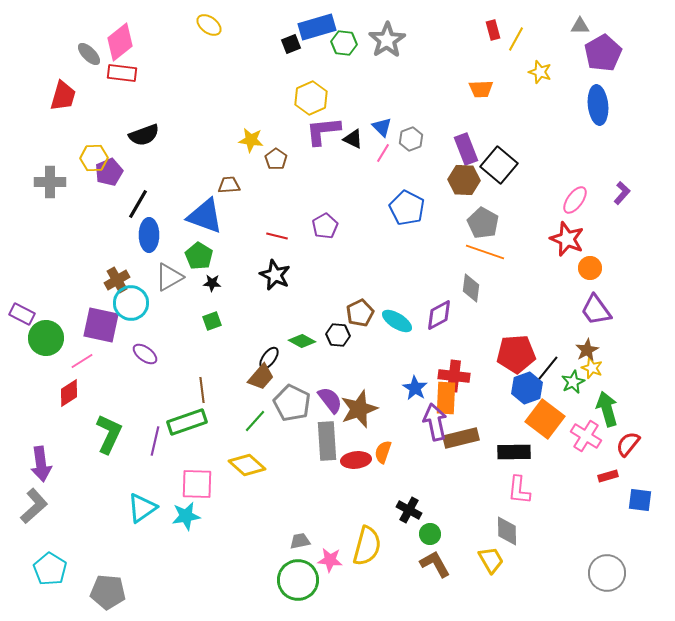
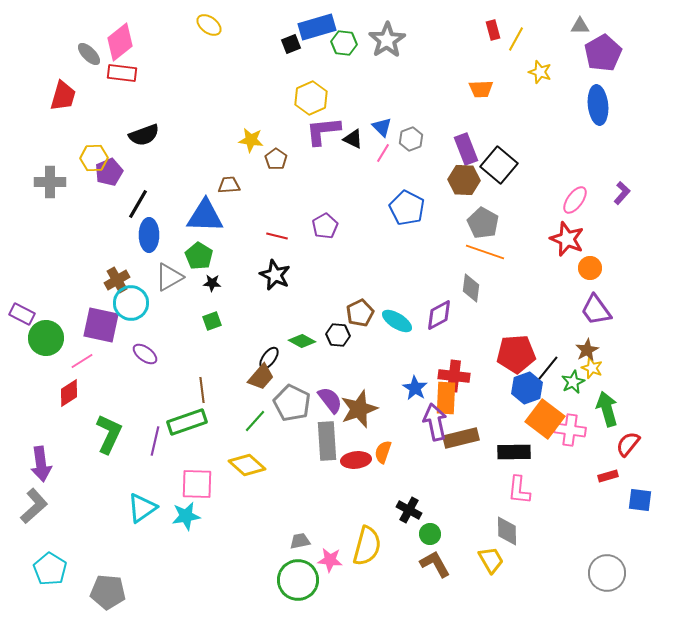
blue triangle at (205, 216): rotated 18 degrees counterclockwise
pink cross at (586, 436): moved 16 px left, 6 px up; rotated 24 degrees counterclockwise
